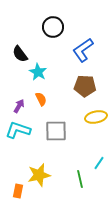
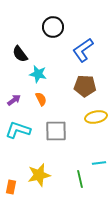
cyan star: moved 2 px down; rotated 18 degrees counterclockwise
purple arrow: moved 5 px left, 6 px up; rotated 24 degrees clockwise
cyan line: rotated 48 degrees clockwise
orange rectangle: moved 7 px left, 4 px up
